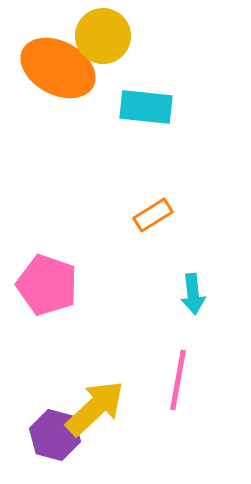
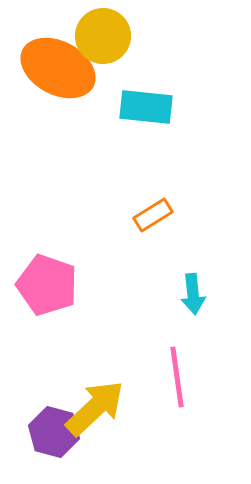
pink line: moved 1 px left, 3 px up; rotated 18 degrees counterclockwise
purple hexagon: moved 1 px left, 3 px up
